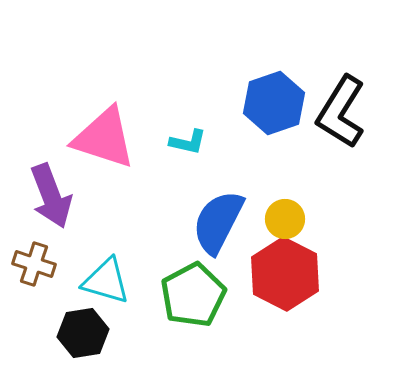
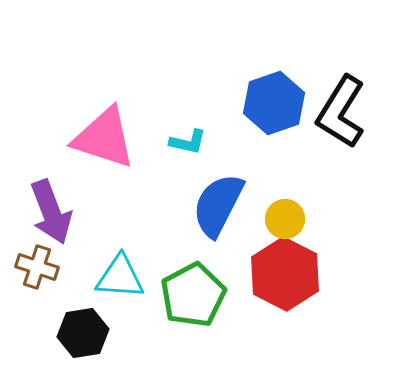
purple arrow: moved 16 px down
blue semicircle: moved 17 px up
brown cross: moved 3 px right, 3 px down
cyan triangle: moved 14 px right, 4 px up; rotated 12 degrees counterclockwise
